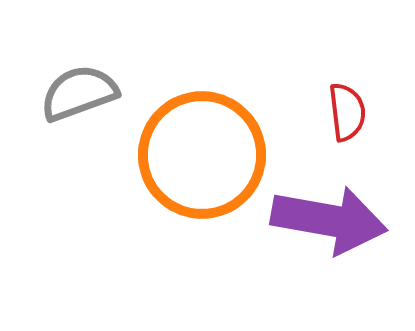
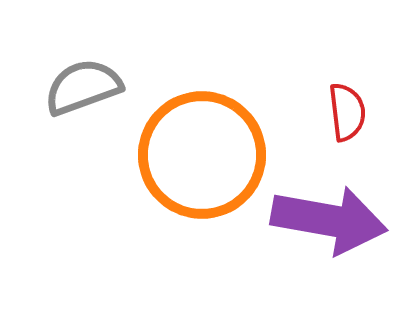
gray semicircle: moved 4 px right, 6 px up
